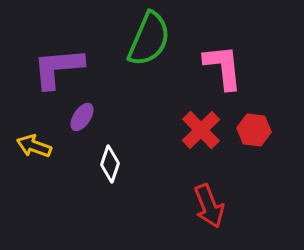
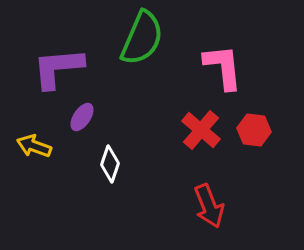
green semicircle: moved 7 px left, 1 px up
red cross: rotated 6 degrees counterclockwise
